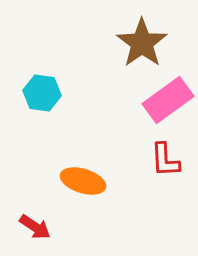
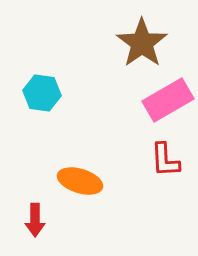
pink rectangle: rotated 6 degrees clockwise
orange ellipse: moved 3 px left
red arrow: moved 7 px up; rotated 56 degrees clockwise
